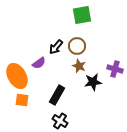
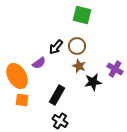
green square: rotated 24 degrees clockwise
purple cross: rotated 14 degrees clockwise
